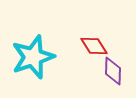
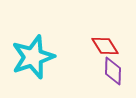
red diamond: moved 11 px right
